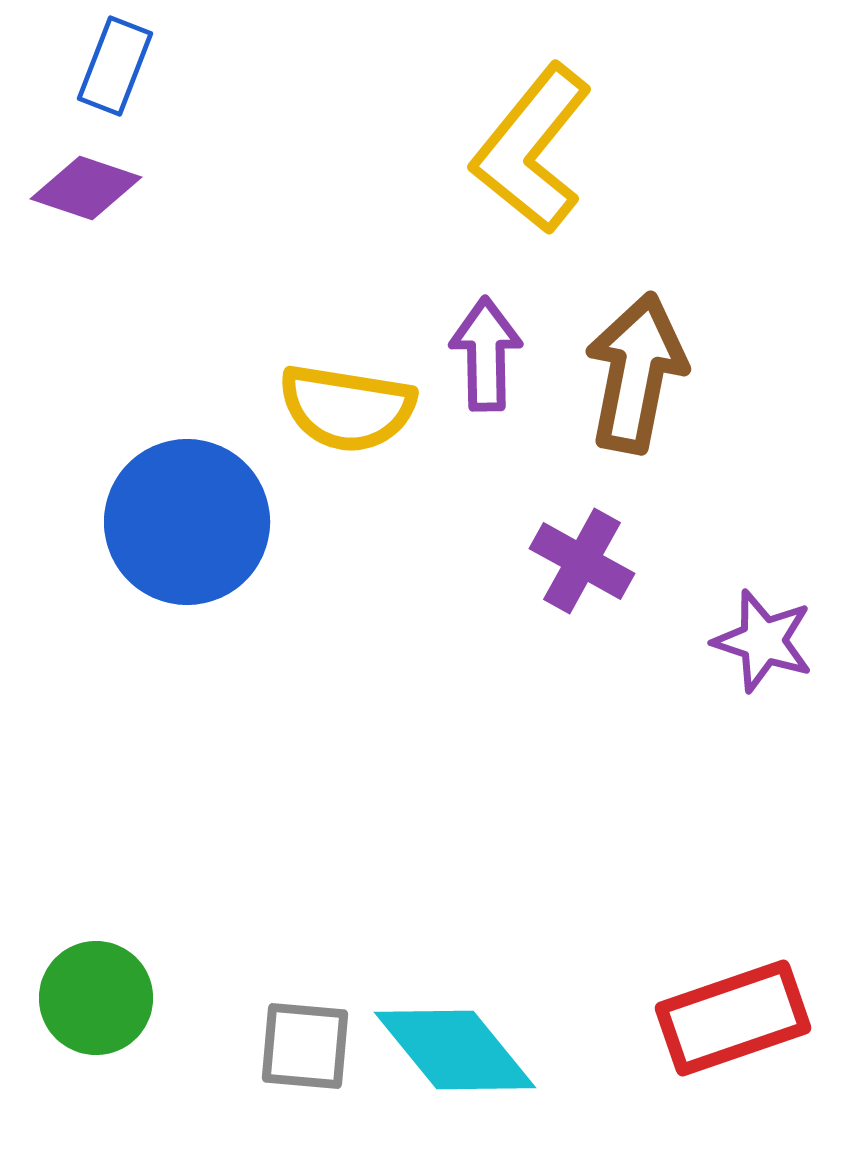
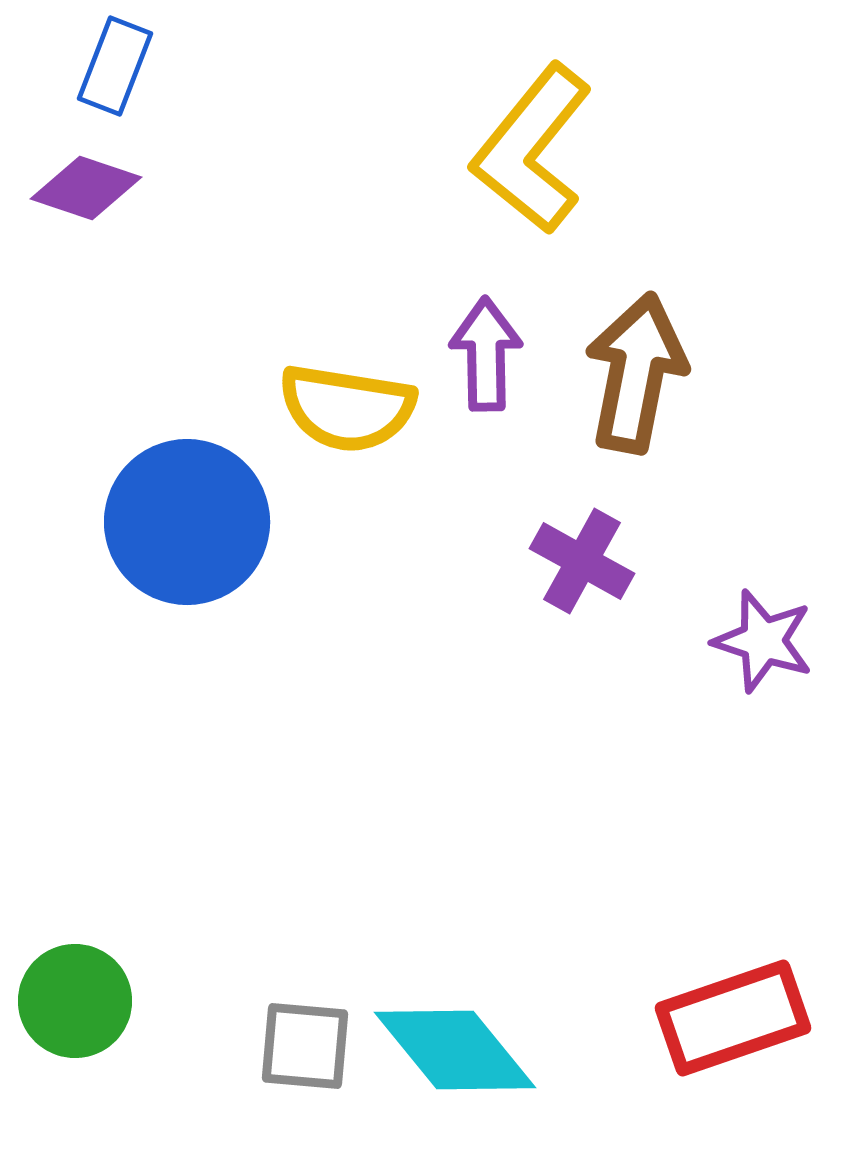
green circle: moved 21 px left, 3 px down
